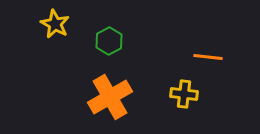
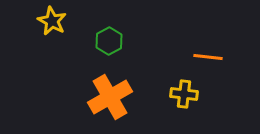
yellow star: moved 3 px left, 3 px up
